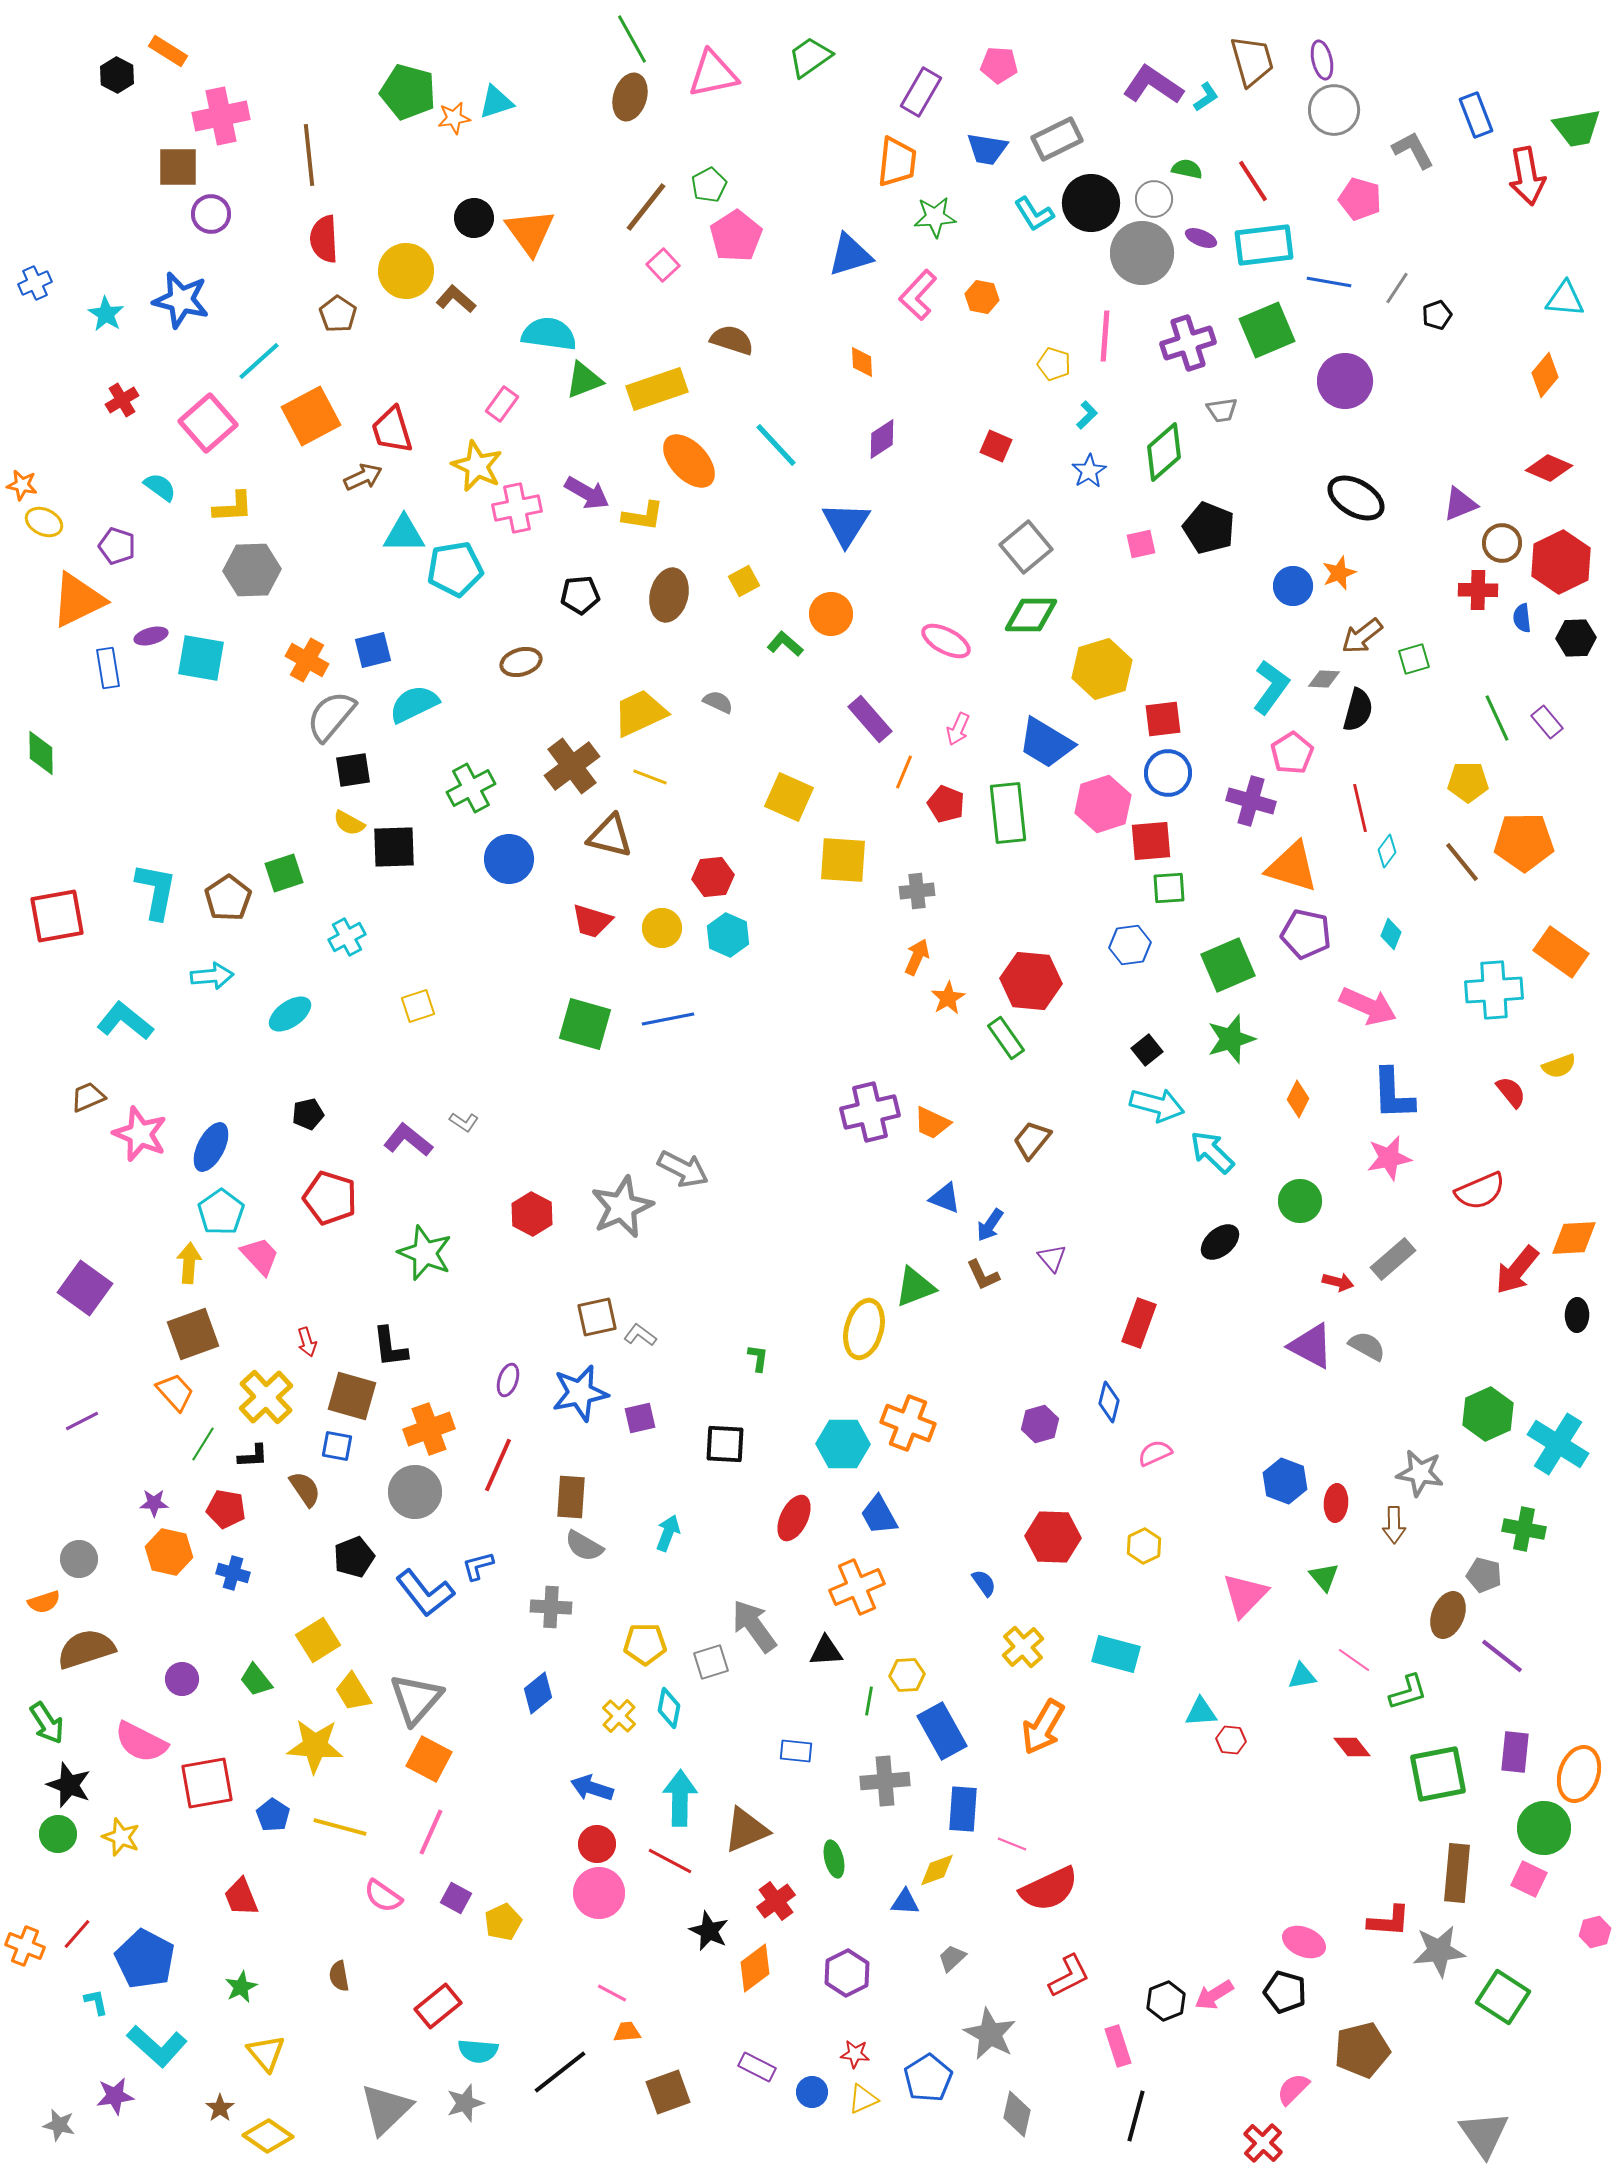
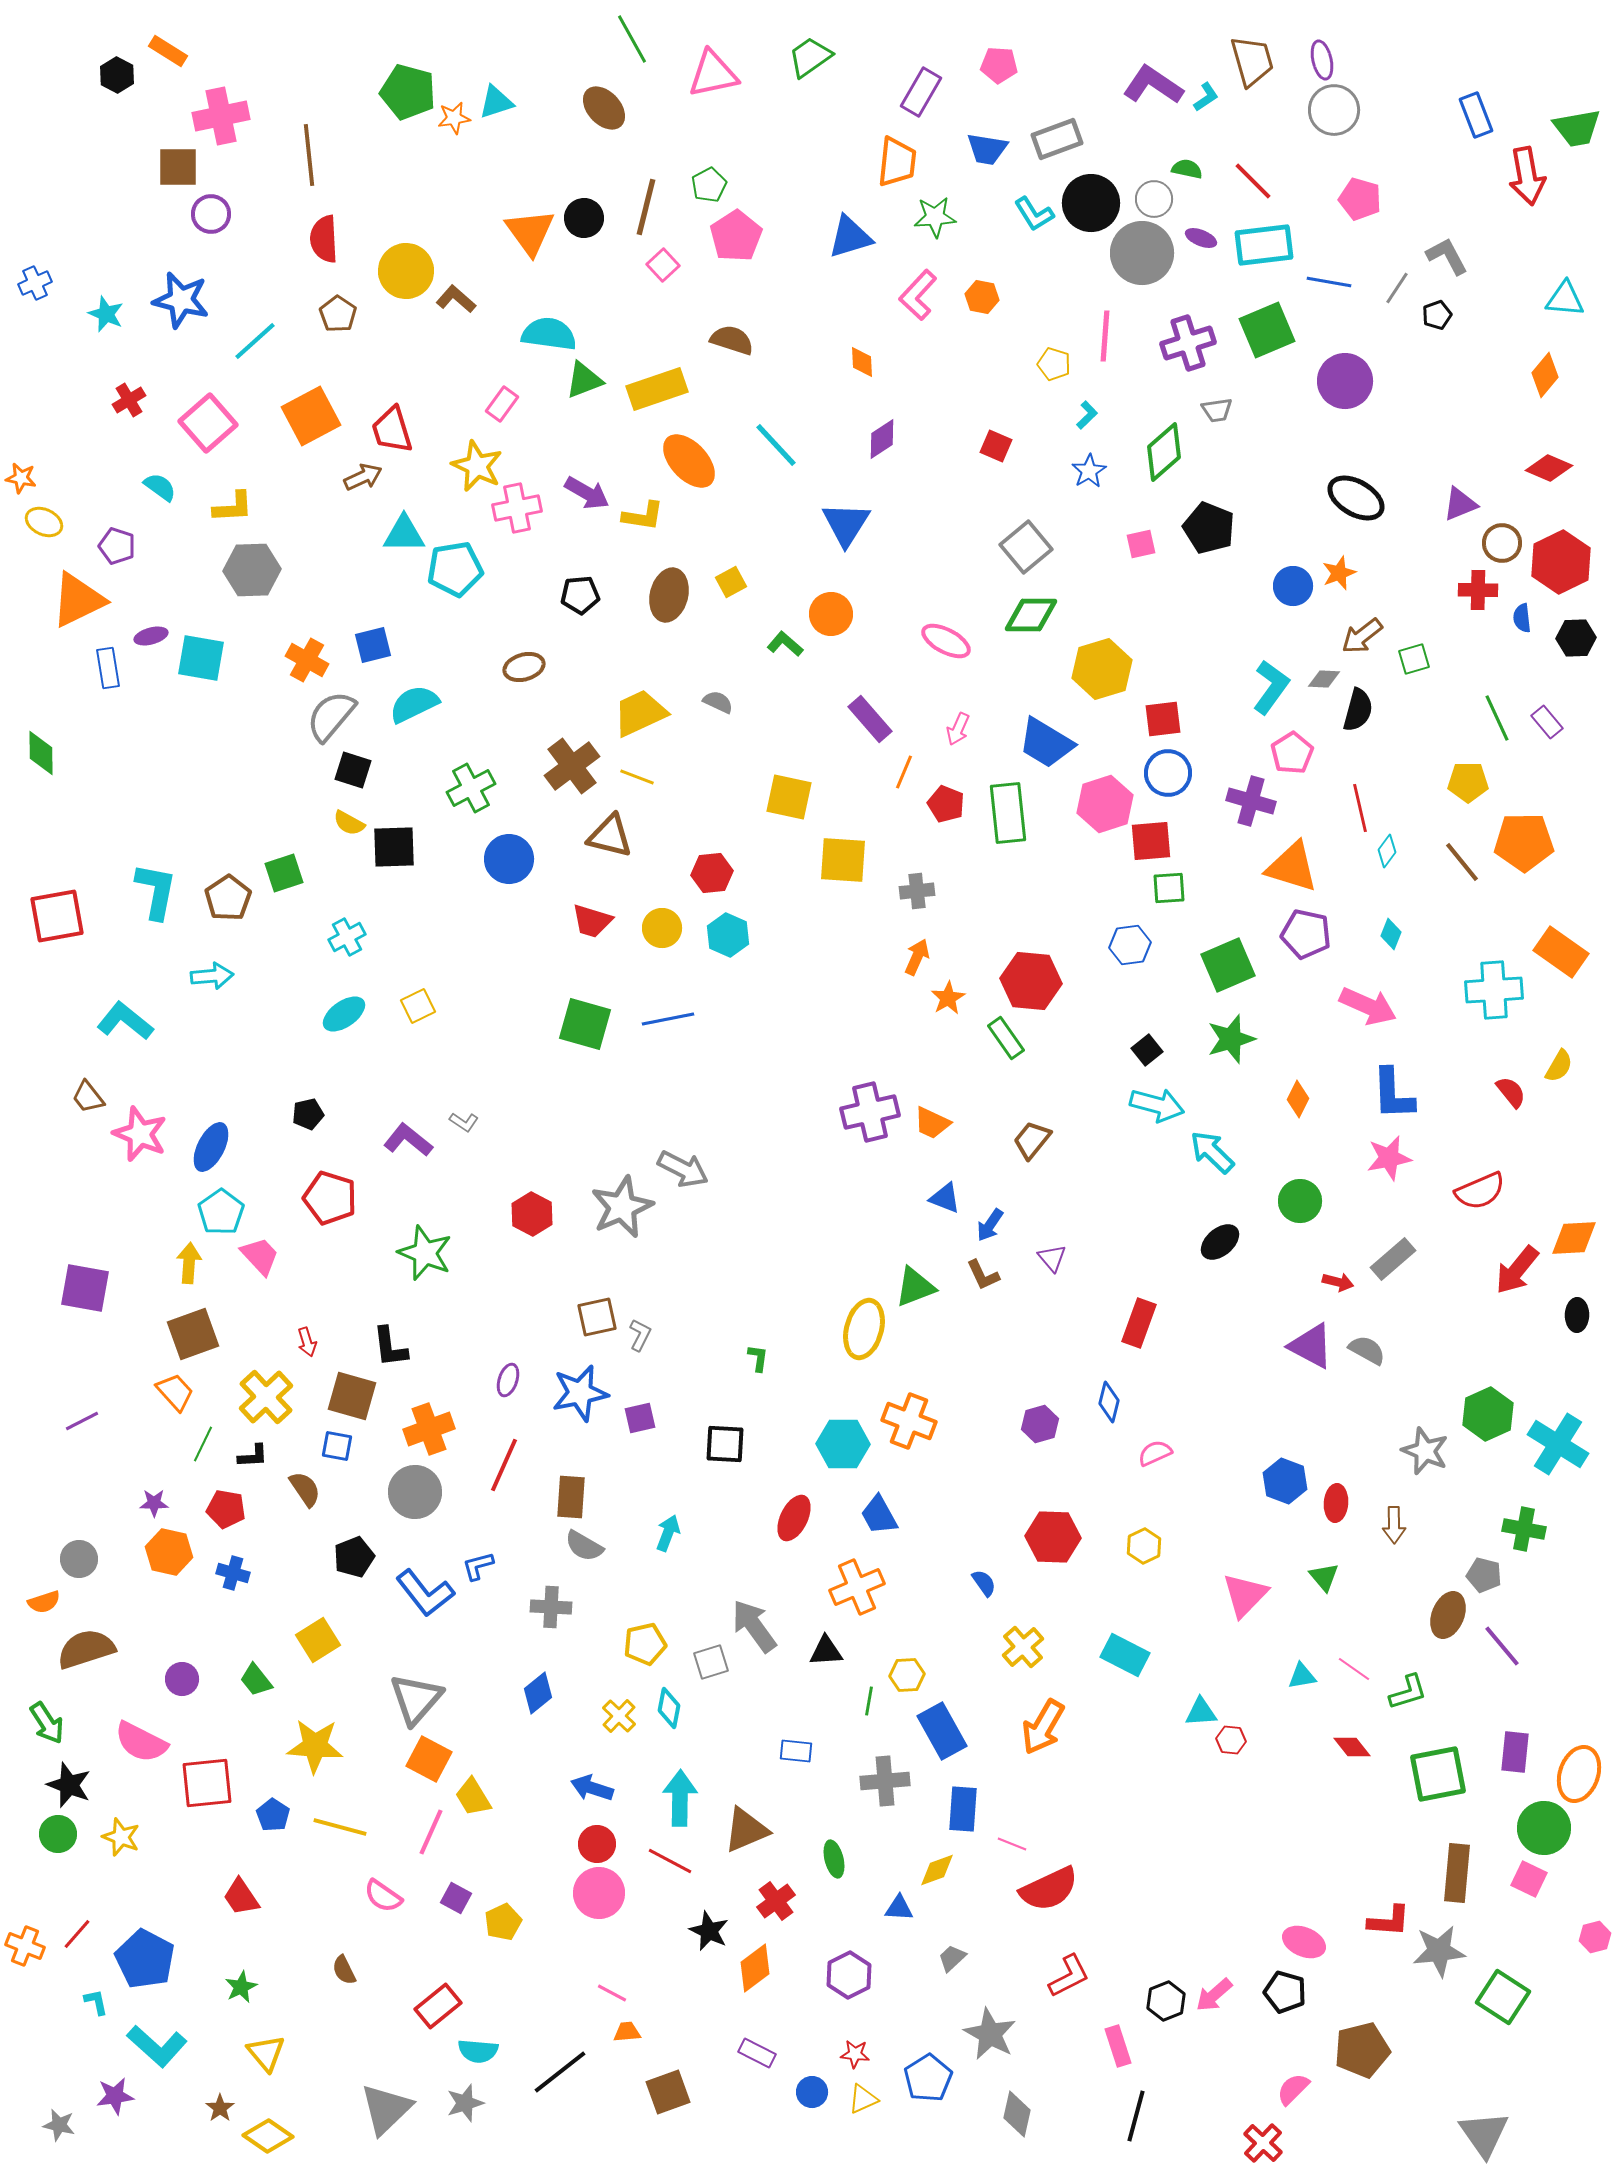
brown ellipse at (630, 97): moved 26 px left, 11 px down; rotated 60 degrees counterclockwise
gray rectangle at (1057, 139): rotated 6 degrees clockwise
gray L-shape at (1413, 150): moved 34 px right, 106 px down
red line at (1253, 181): rotated 12 degrees counterclockwise
brown line at (646, 207): rotated 24 degrees counterclockwise
black circle at (474, 218): moved 110 px right
blue triangle at (850, 255): moved 18 px up
cyan star at (106, 314): rotated 9 degrees counterclockwise
cyan line at (259, 361): moved 4 px left, 20 px up
red cross at (122, 400): moved 7 px right
gray trapezoid at (1222, 410): moved 5 px left
orange star at (22, 485): moved 1 px left, 7 px up
yellow square at (744, 581): moved 13 px left, 1 px down
blue square at (373, 650): moved 5 px up
brown ellipse at (521, 662): moved 3 px right, 5 px down
black square at (353, 770): rotated 27 degrees clockwise
yellow line at (650, 777): moved 13 px left
yellow square at (789, 797): rotated 12 degrees counterclockwise
pink hexagon at (1103, 804): moved 2 px right
red hexagon at (713, 877): moved 1 px left, 4 px up
yellow square at (418, 1006): rotated 8 degrees counterclockwise
cyan ellipse at (290, 1014): moved 54 px right
yellow semicircle at (1559, 1066): rotated 40 degrees counterclockwise
brown trapezoid at (88, 1097): rotated 105 degrees counterclockwise
purple square at (85, 1288): rotated 26 degrees counterclockwise
gray L-shape at (640, 1335): rotated 80 degrees clockwise
gray semicircle at (1367, 1346): moved 4 px down
orange cross at (908, 1423): moved 1 px right, 2 px up
green line at (203, 1444): rotated 6 degrees counterclockwise
red line at (498, 1465): moved 6 px right
gray star at (1420, 1473): moved 5 px right, 22 px up; rotated 12 degrees clockwise
yellow pentagon at (645, 1644): rotated 12 degrees counterclockwise
cyan rectangle at (1116, 1654): moved 9 px right, 1 px down; rotated 12 degrees clockwise
purple line at (1502, 1656): moved 10 px up; rotated 12 degrees clockwise
pink line at (1354, 1660): moved 9 px down
yellow trapezoid at (353, 1692): moved 120 px right, 105 px down
red square at (207, 1783): rotated 4 degrees clockwise
red trapezoid at (241, 1897): rotated 12 degrees counterclockwise
blue triangle at (905, 1902): moved 6 px left, 6 px down
pink hexagon at (1595, 1932): moved 5 px down
purple hexagon at (847, 1973): moved 2 px right, 2 px down
brown semicircle at (339, 1976): moved 5 px right, 6 px up; rotated 16 degrees counterclockwise
pink arrow at (1214, 1995): rotated 9 degrees counterclockwise
purple rectangle at (757, 2067): moved 14 px up
